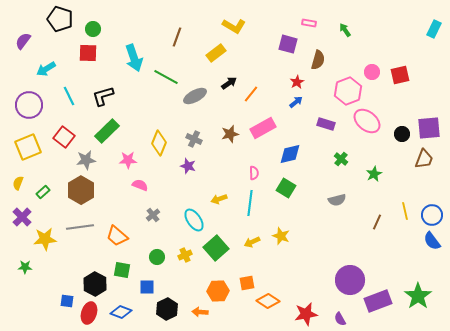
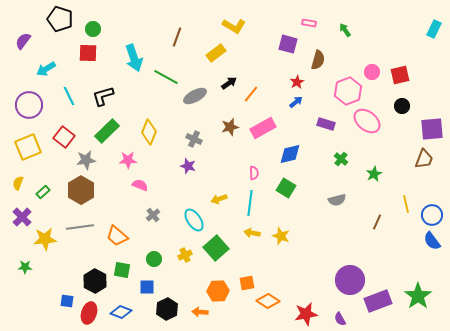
purple square at (429, 128): moved 3 px right, 1 px down
brown star at (230, 134): moved 7 px up
black circle at (402, 134): moved 28 px up
yellow diamond at (159, 143): moved 10 px left, 11 px up
yellow line at (405, 211): moved 1 px right, 7 px up
yellow arrow at (252, 242): moved 9 px up; rotated 35 degrees clockwise
green circle at (157, 257): moved 3 px left, 2 px down
black hexagon at (95, 284): moved 3 px up
